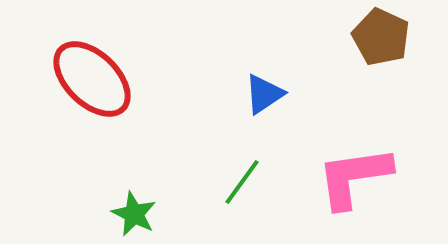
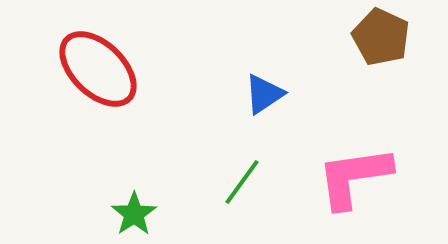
red ellipse: moved 6 px right, 10 px up
green star: rotated 12 degrees clockwise
